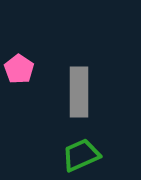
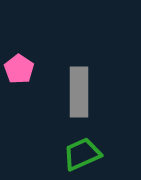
green trapezoid: moved 1 px right, 1 px up
